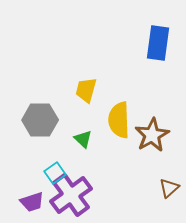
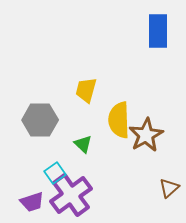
blue rectangle: moved 12 px up; rotated 8 degrees counterclockwise
brown star: moved 6 px left
green triangle: moved 5 px down
